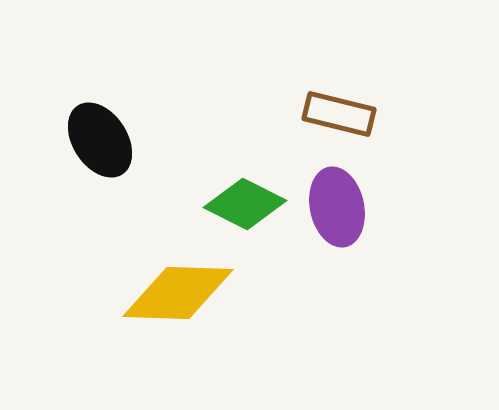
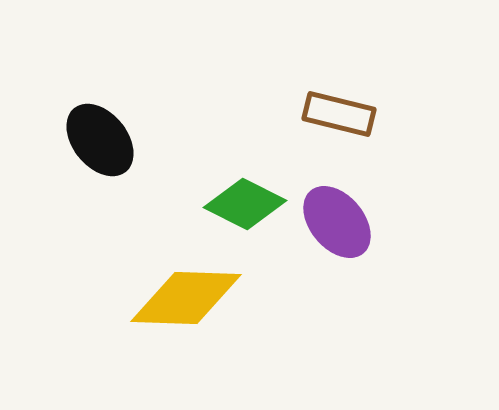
black ellipse: rotated 6 degrees counterclockwise
purple ellipse: moved 15 px down; rotated 28 degrees counterclockwise
yellow diamond: moved 8 px right, 5 px down
